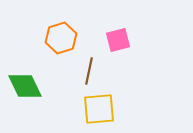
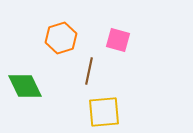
pink square: rotated 30 degrees clockwise
yellow square: moved 5 px right, 3 px down
